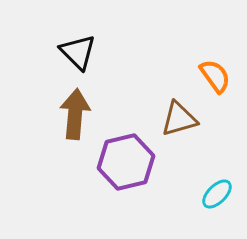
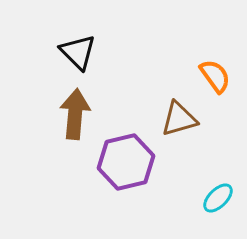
cyan ellipse: moved 1 px right, 4 px down
